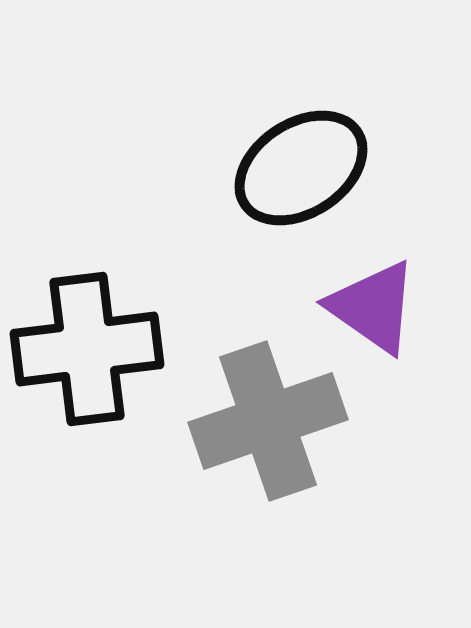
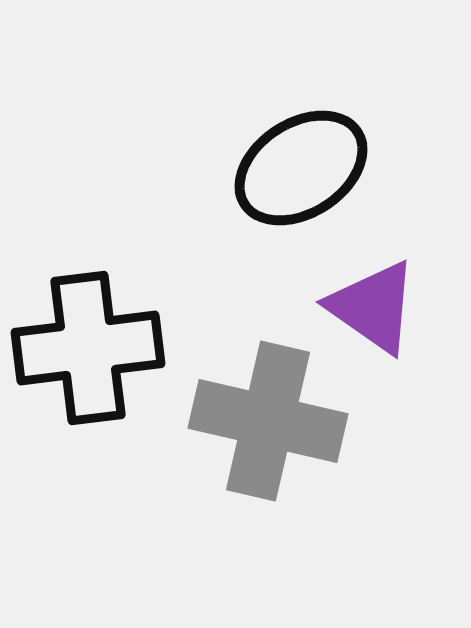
black cross: moved 1 px right, 1 px up
gray cross: rotated 32 degrees clockwise
